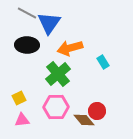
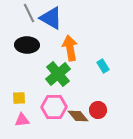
gray line: moved 2 px right; rotated 36 degrees clockwise
blue triangle: moved 2 px right, 5 px up; rotated 35 degrees counterclockwise
orange arrow: rotated 95 degrees clockwise
cyan rectangle: moved 4 px down
yellow square: rotated 24 degrees clockwise
pink hexagon: moved 2 px left
red circle: moved 1 px right, 1 px up
brown diamond: moved 6 px left, 4 px up
